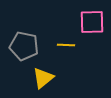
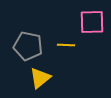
gray pentagon: moved 4 px right
yellow triangle: moved 3 px left
